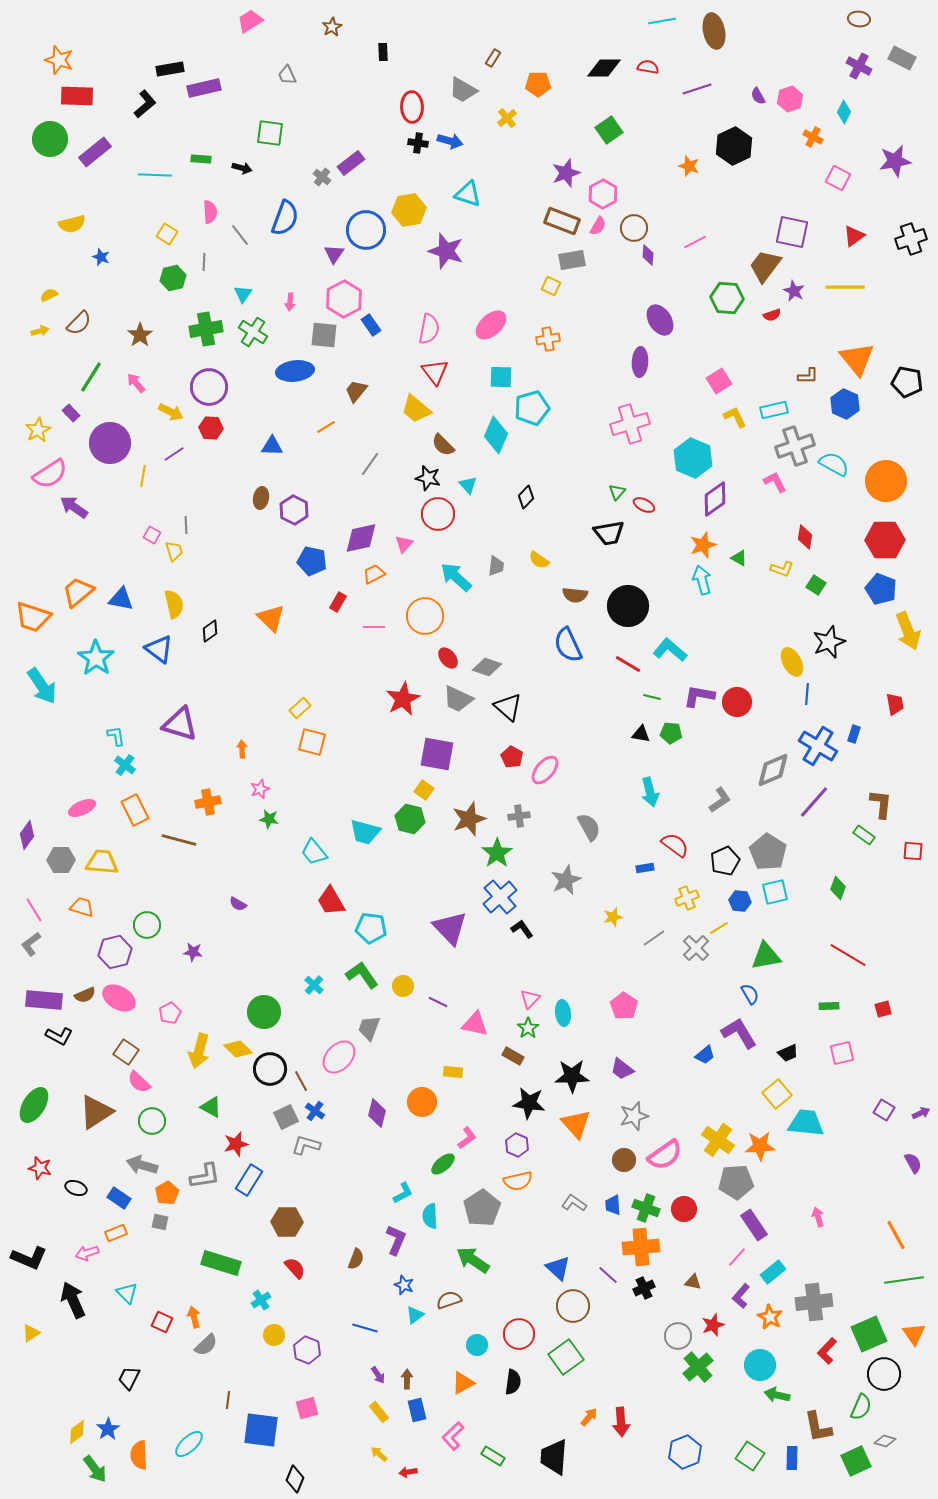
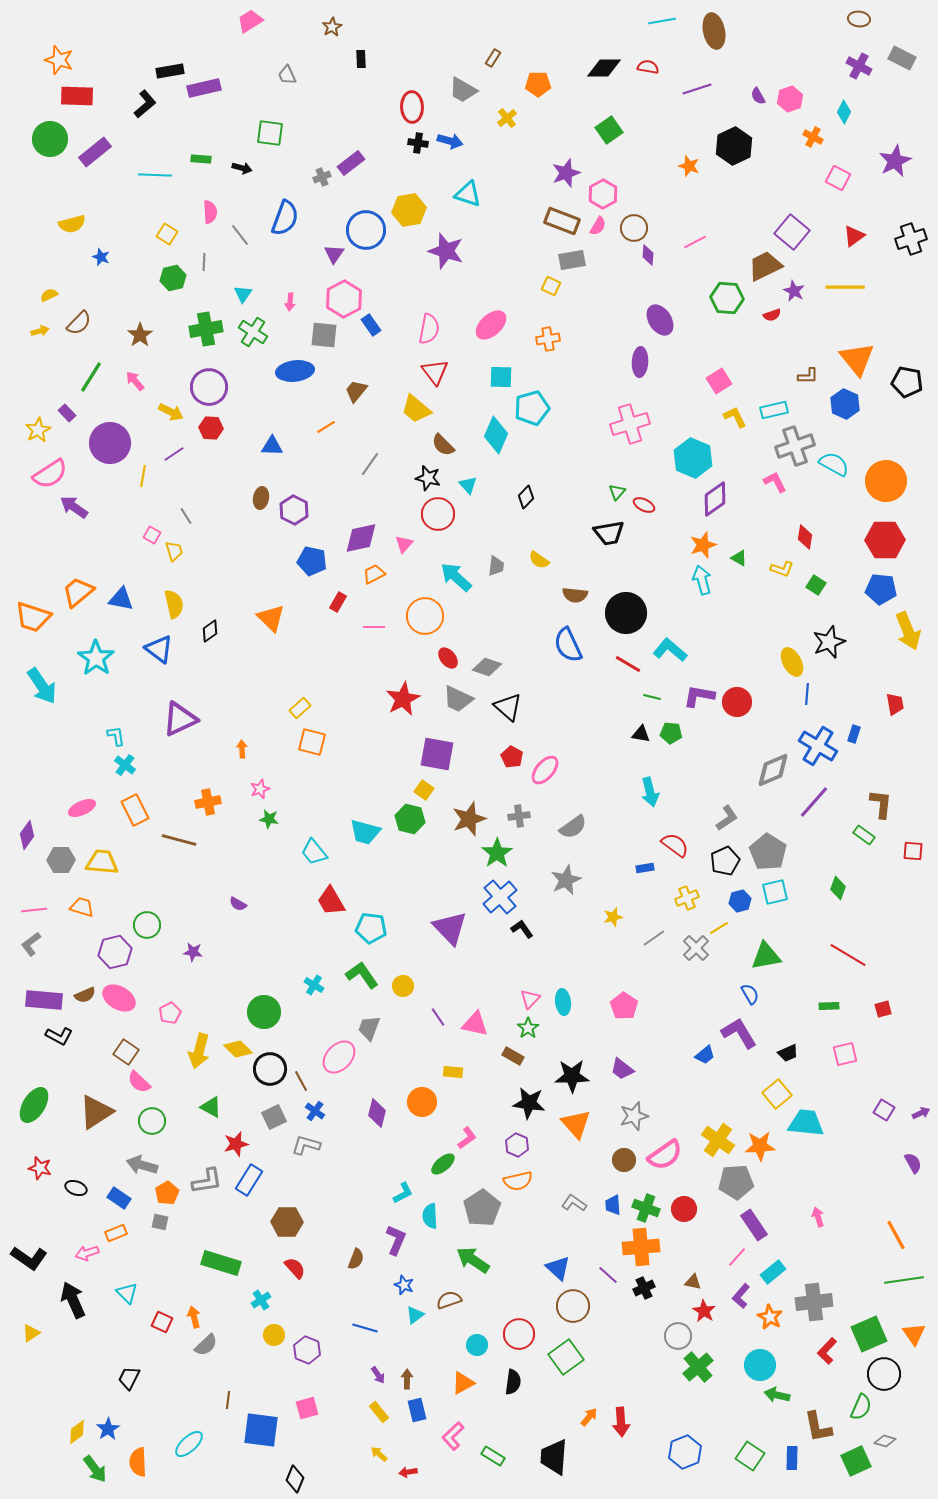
black rectangle at (383, 52): moved 22 px left, 7 px down
black rectangle at (170, 69): moved 2 px down
purple star at (895, 161): rotated 16 degrees counterclockwise
gray cross at (322, 177): rotated 30 degrees clockwise
purple square at (792, 232): rotated 28 degrees clockwise
brown trapezoid at (765, 266): rotated 27 degrees clockwise
pink arrow at (136, 383): moved 1 px left, 2 px up
purple rectangle at (71, 413): moved 4 px left
gray line at (186, 525): moved 9 px up; rotated 30 degrees counterclockwise
blue pentagon at (881, 589): rotated 16 degrees counterclockwise
black circle at (628, 606): moved 2 px left, 7 px down
purple triangle at (180, 724): moved 5 px up; rotated 42 degrees counterclockwise
gray L-shape at (720, 800): moved 7 px right, 18 px down
gray semicircle at (589, 827): moved 16 px left; rotated 84 degrees clockwise
blue hexagon at (740, 901): rotated 20 degrees counterclockwise
pink line at (34, 910): rotated 65 degrees counterclockwise
cyan cross at (314, 985): rotated 12 degrees counterclockwise
purple line at (438, 1002): moved 15 px down; rotated 30 degrees clockwise
cyan ellipse at (563, 1013): moved 11 px up
pink square at (842, 1053): moved 3 px right, 1 px down
gray square at (286, 1117): moved 12 px left
gray L-shape at (205, 1176): moved 2 px right, 5 px down
black L-shape at (29, 1258): rotated 12 degrees clockwise
red star at (713, 1325): moved 9 px left, 14 px up; rotated 20 degrees counterclockwise
orange semicircle at (139, 1455): moved 1 px left, 7 px down
